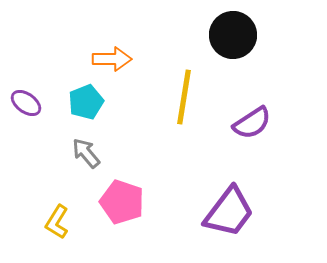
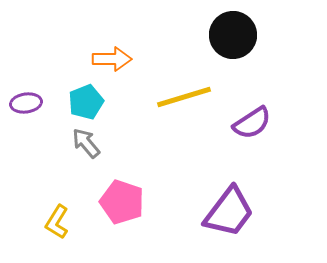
yellow line: rotated 64 degrees clockwise
purple ellipse: rotated 44 degrees counterclockwise
gray arrow: moved 10 px up
